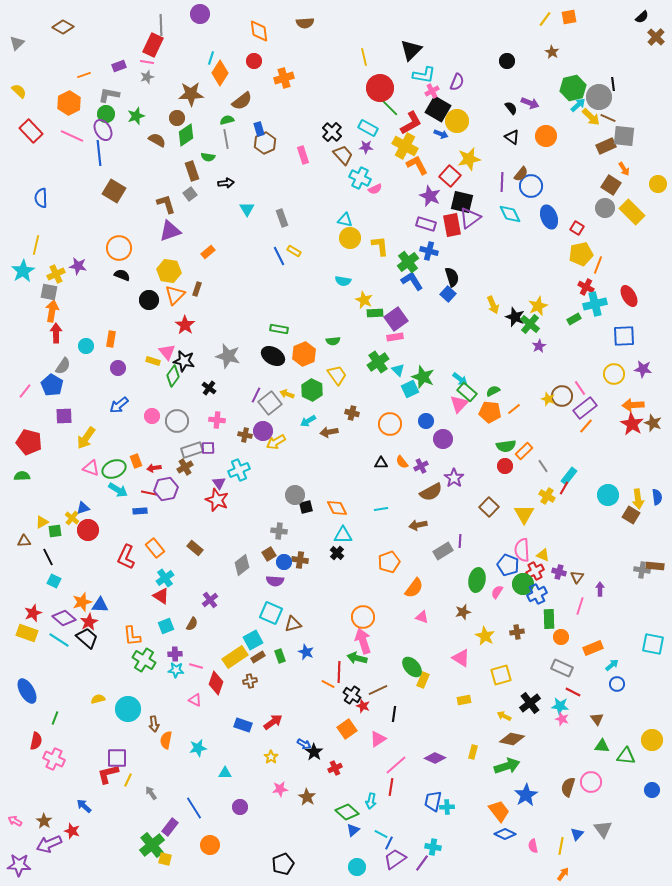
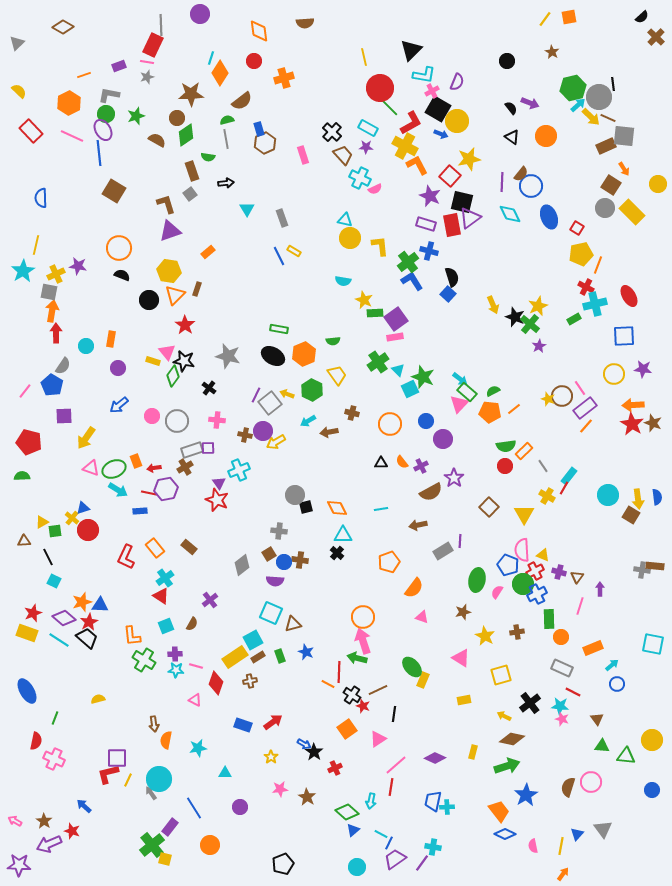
brown rectangle at (195, 548): moved 6 px left, 1 px up
cyan circle at (128, 709): moved 31 px right, 70 px down
